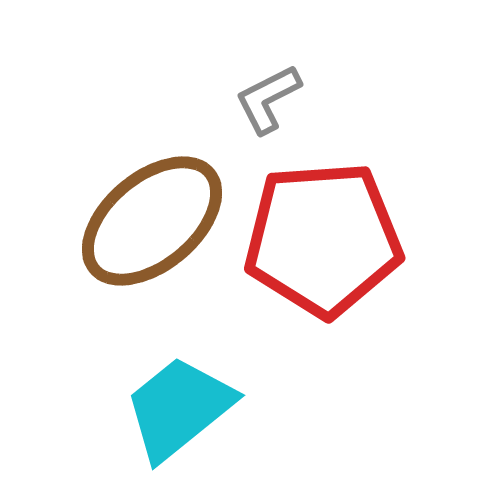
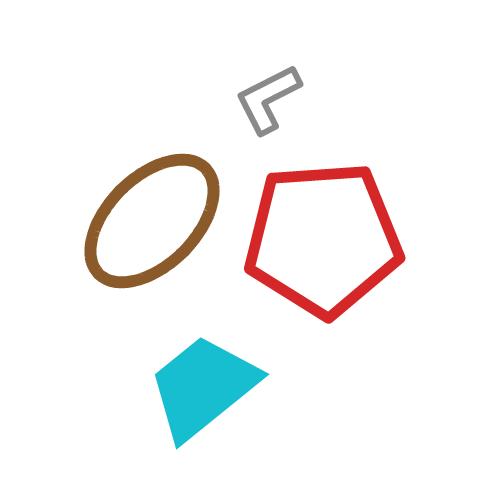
brown ellipse: rotated 5 degrees counterclockwise
cyan trapezoid: moved 24 px right, 21 px up
